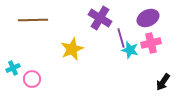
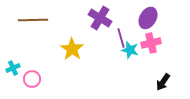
purple ellipse: rotated 35 degrees counterclockwise
yellow star: rotated 15 degrees counterclockwise
